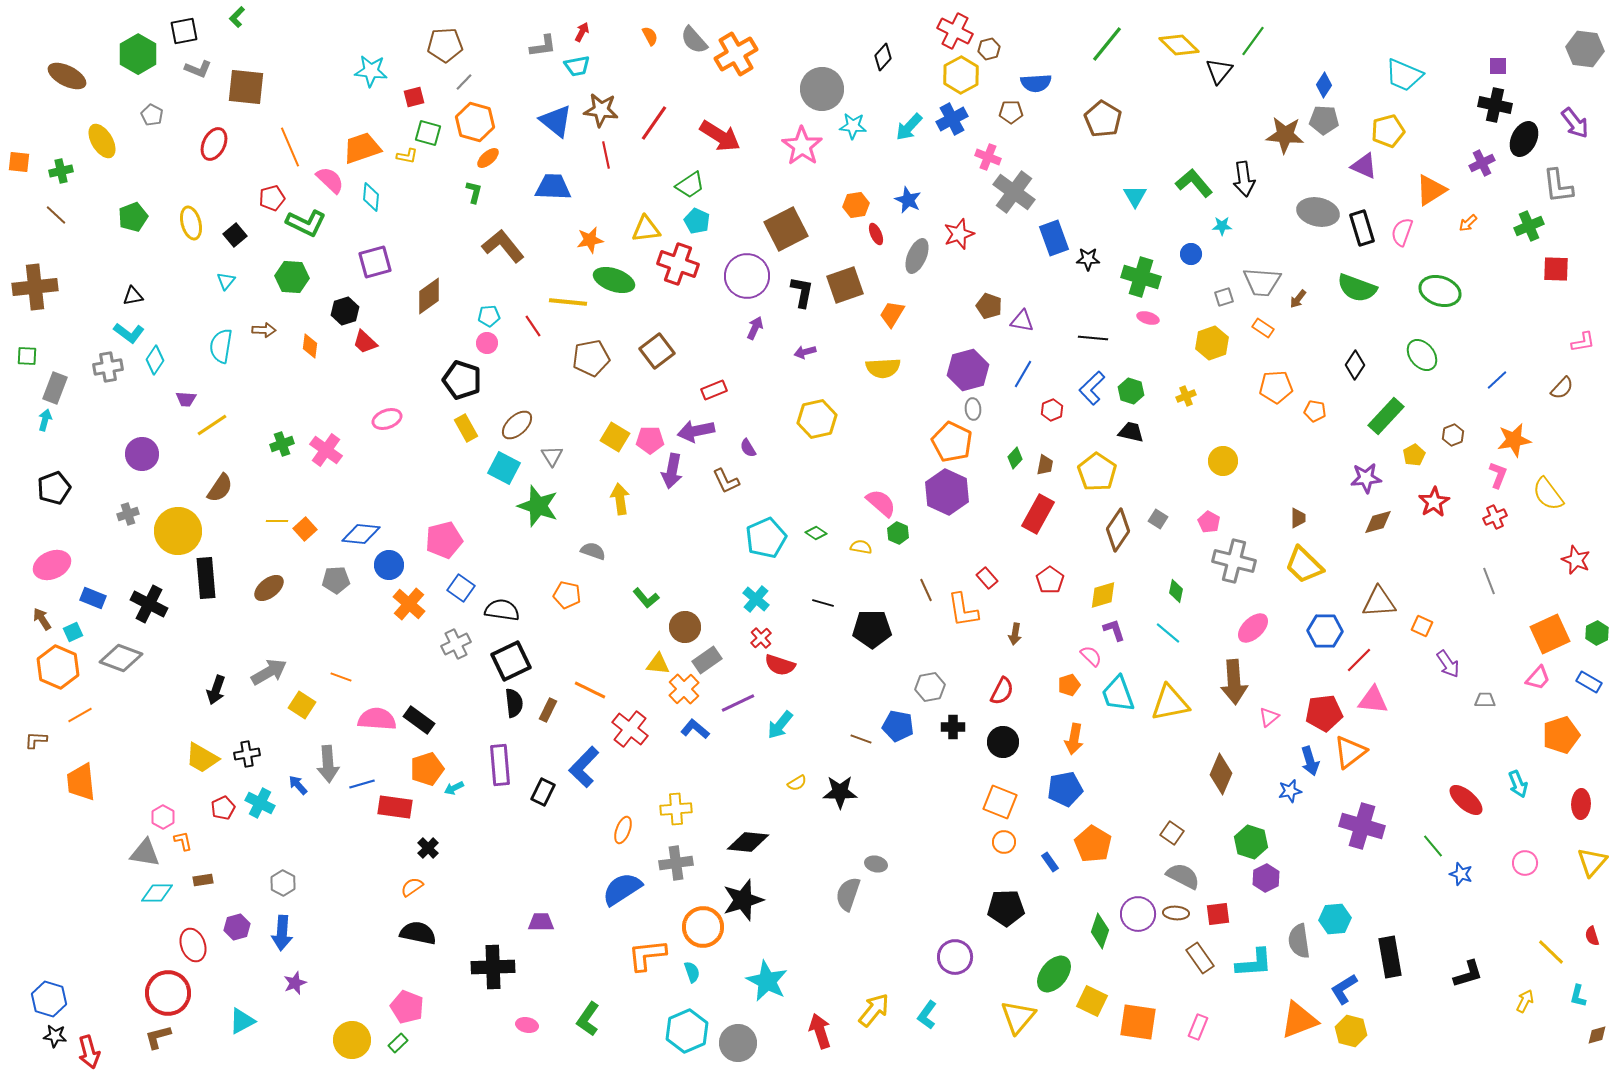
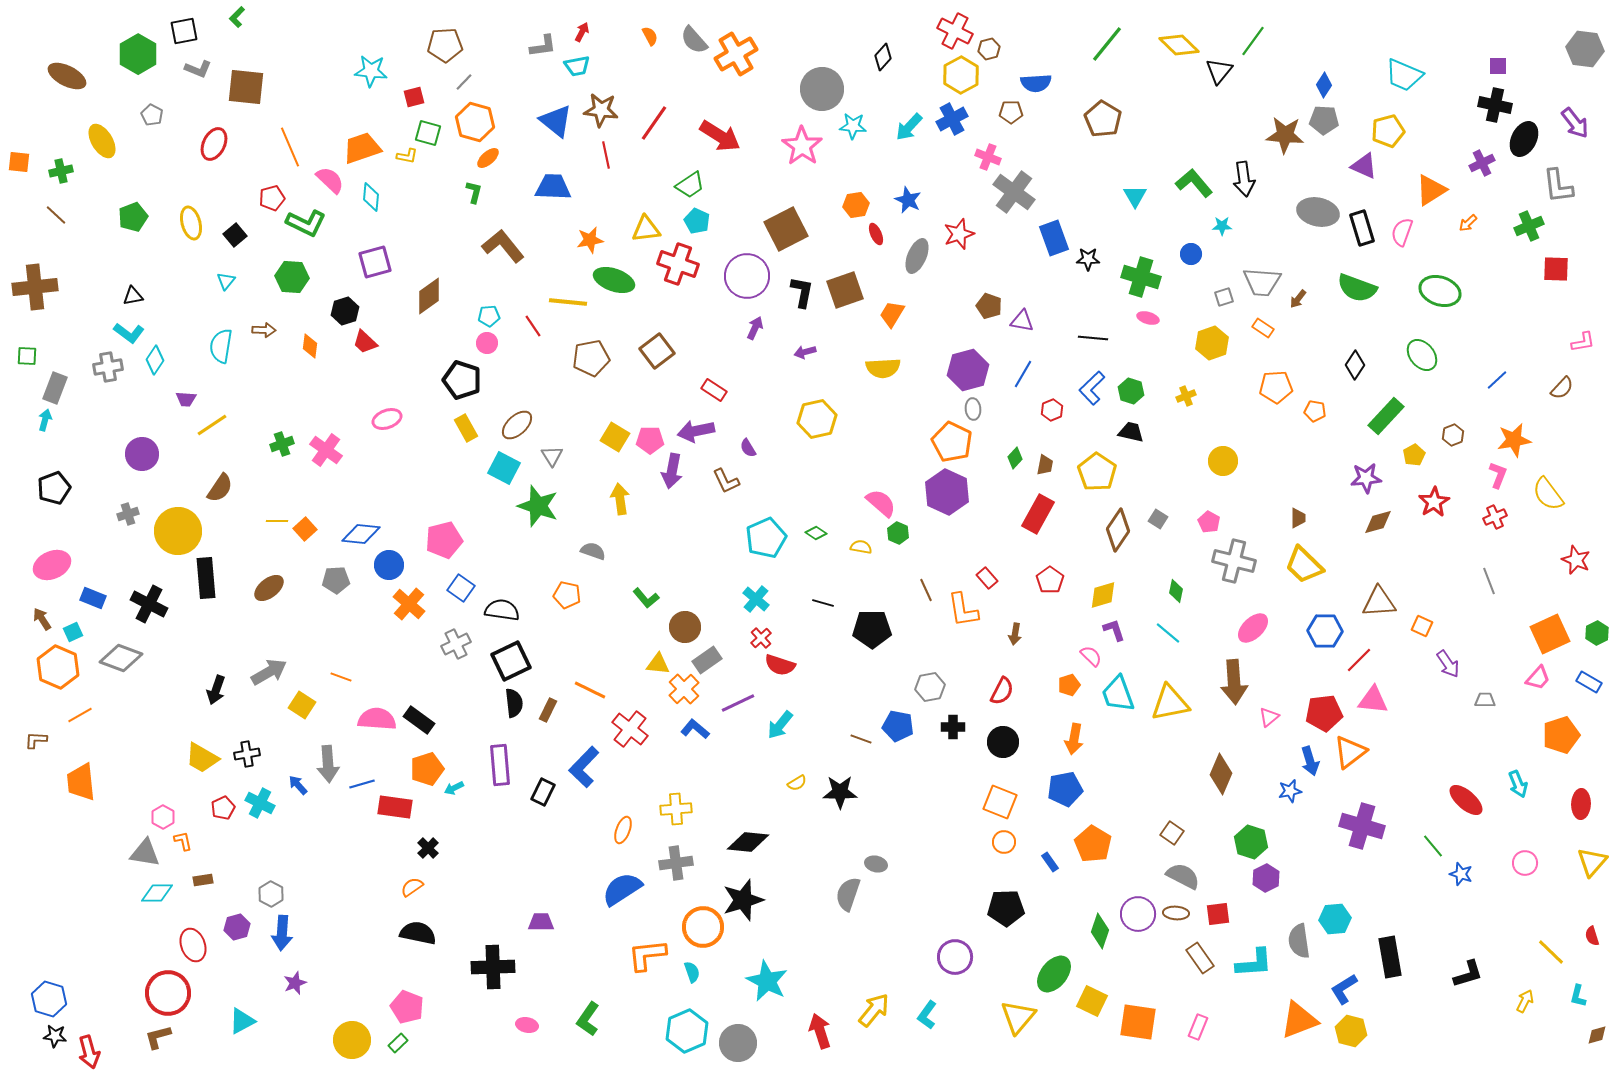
brown square at (845, 285): moved 5 px down
red rectangle at (714, 390): rotated 55 degrees clockwise
gray hexagon at (283, 883): moved 12 px left, 11 px down
